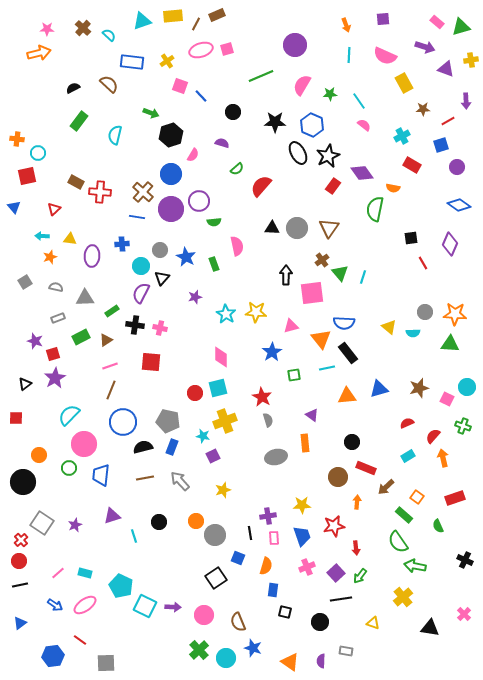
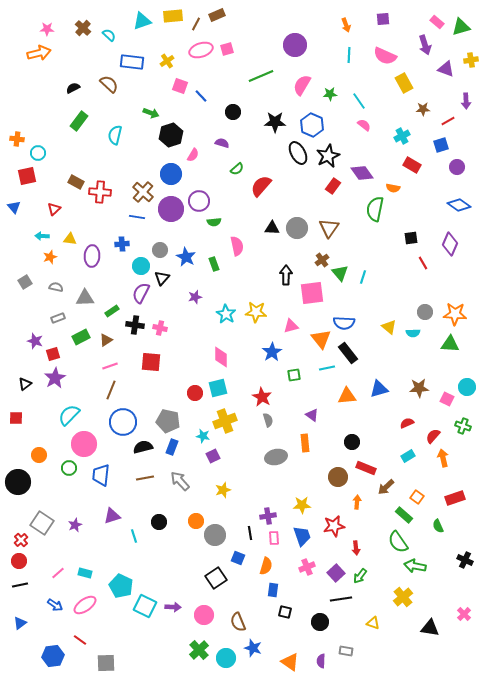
purple arrow at (425, 47): moved 2 px up; rotated 54 degrees clockwise
brown star at (419, 388): rotated 12 degrees clockwise
black circle at (23, 482): moved 5 px left
